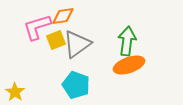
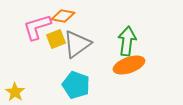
orange diamond: rotated 20 degrees clockwise
yellow square: moved 1 px up
